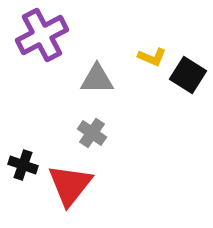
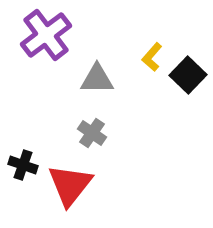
purple cross: moved 4 px right; rotated 9 degrees counterclockwise
yellow L-shape: rotated 108 degrees clockwise
black square: rotated 12 degrees clockwise
